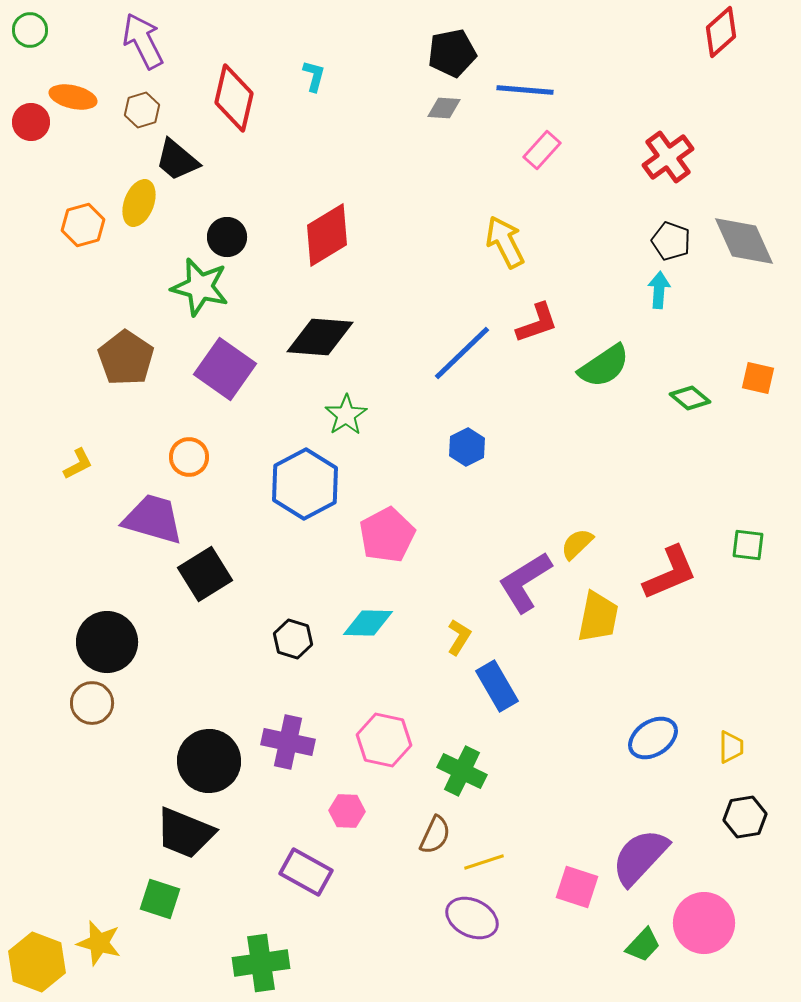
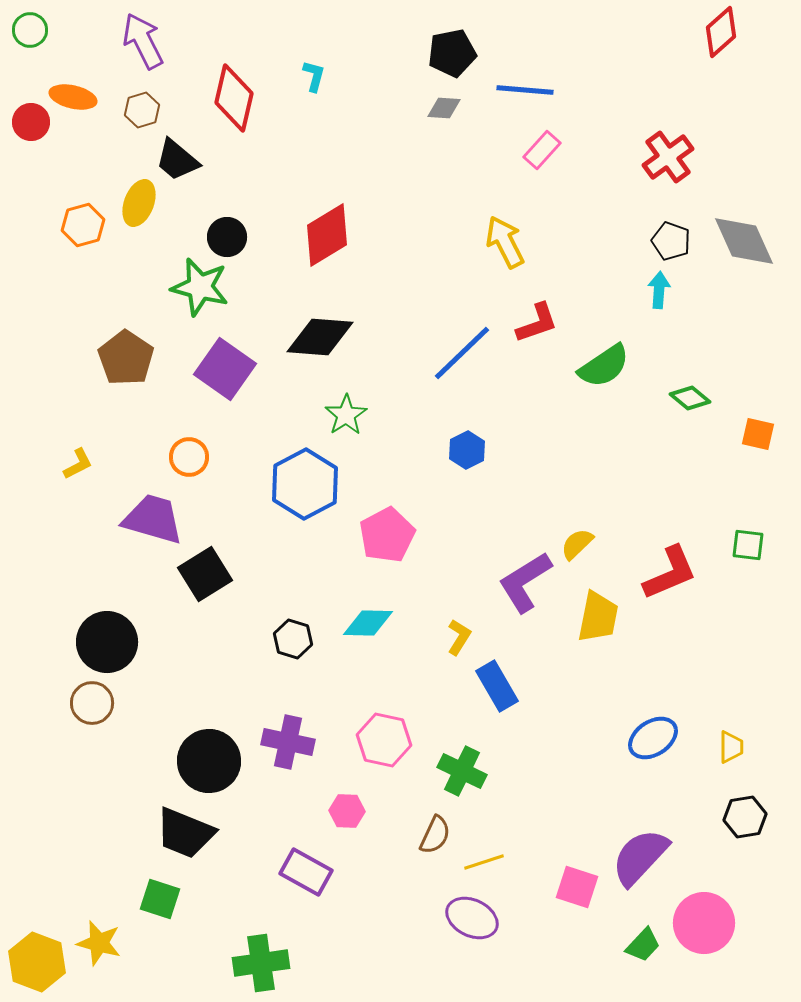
orange square at (758, 378): moved 56 px down
blue hexagon at (467, 447): moved 3 px down
